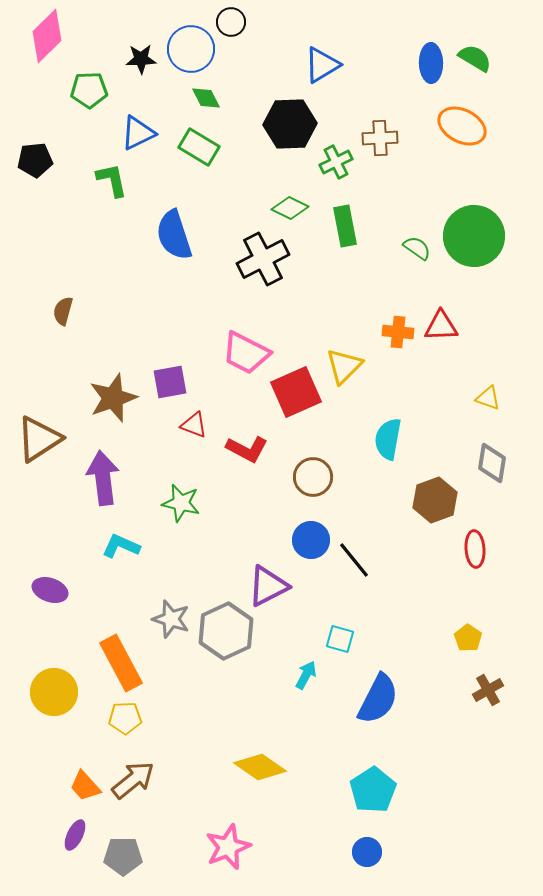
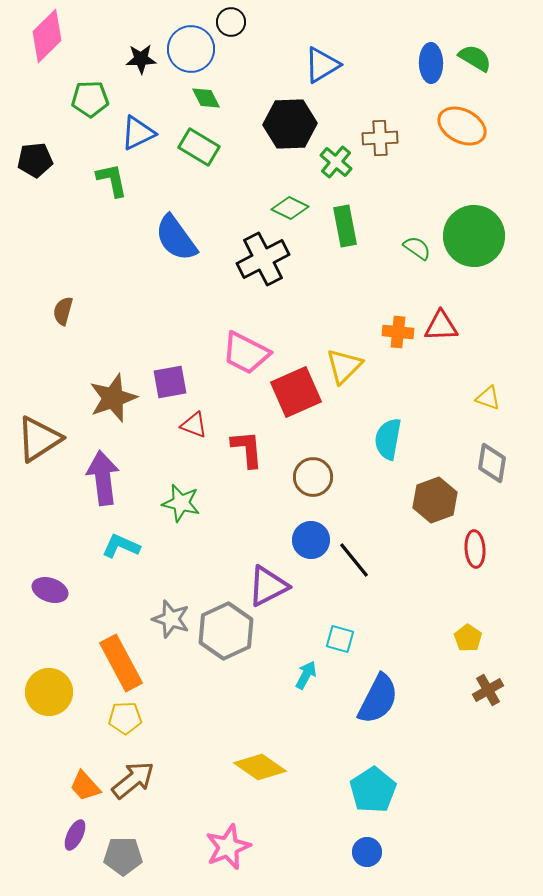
green pentagon at (89, 90): moved 1 px right, 9 px down
green cross at (336, 162): rotated 24 degrees counterclockwise
blue semicircle at (174, 235): moved 2 px right, 3 px down; rotated 18 degrees counterclockwise
red L-shape at (247, 449): rotated 123 degrees counterclockwise
yellow circle at (54, 692): moved 5 px left
